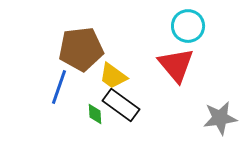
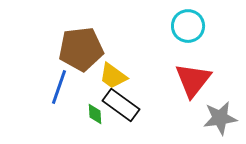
red triangle: moved 17 px right, 15 px down; rotated 18 degrees clockwise
